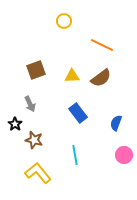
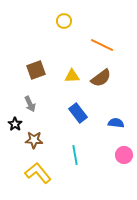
blue semicircle: rotated 77 degrees clockwise
brown star: rotated 12 degrees counterclockwise
